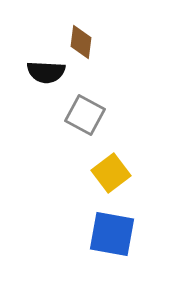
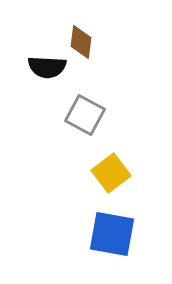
black semicircle: moved 1 px right, 5 px up
